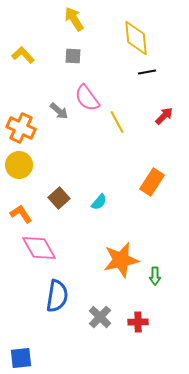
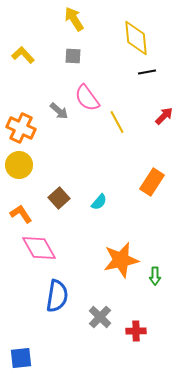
red cross: moved 2 px left, 9 px down
